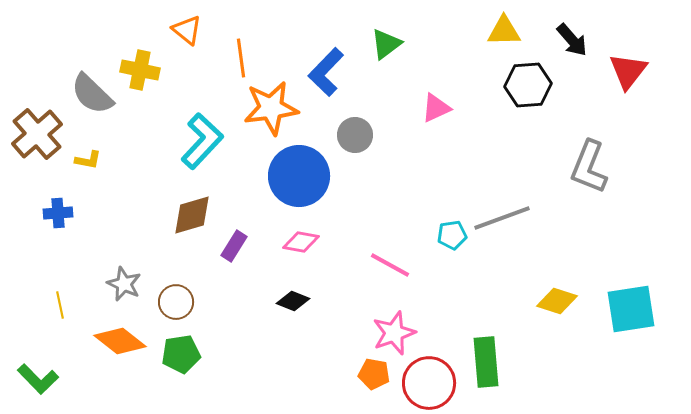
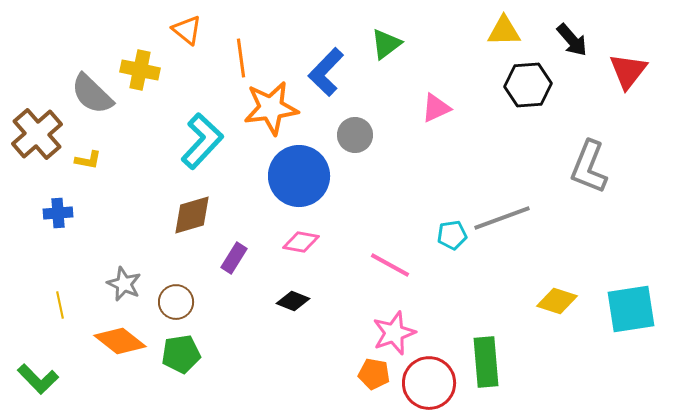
purple rectangle: moved 12 px down
